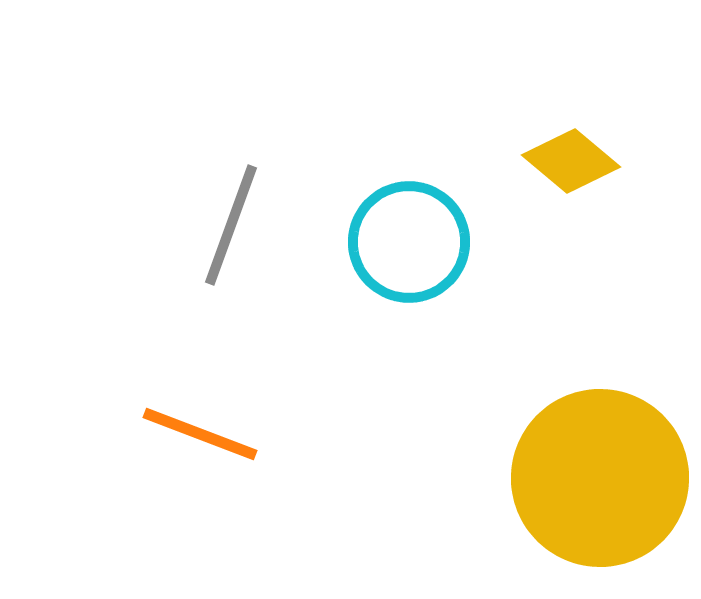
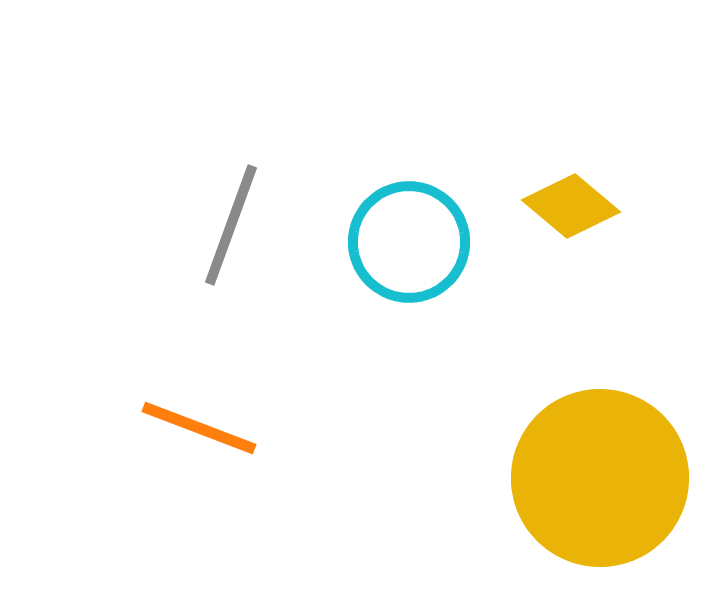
yellow diamond: moved 45 px down
orange line: moved 1 px left, 6 px up
